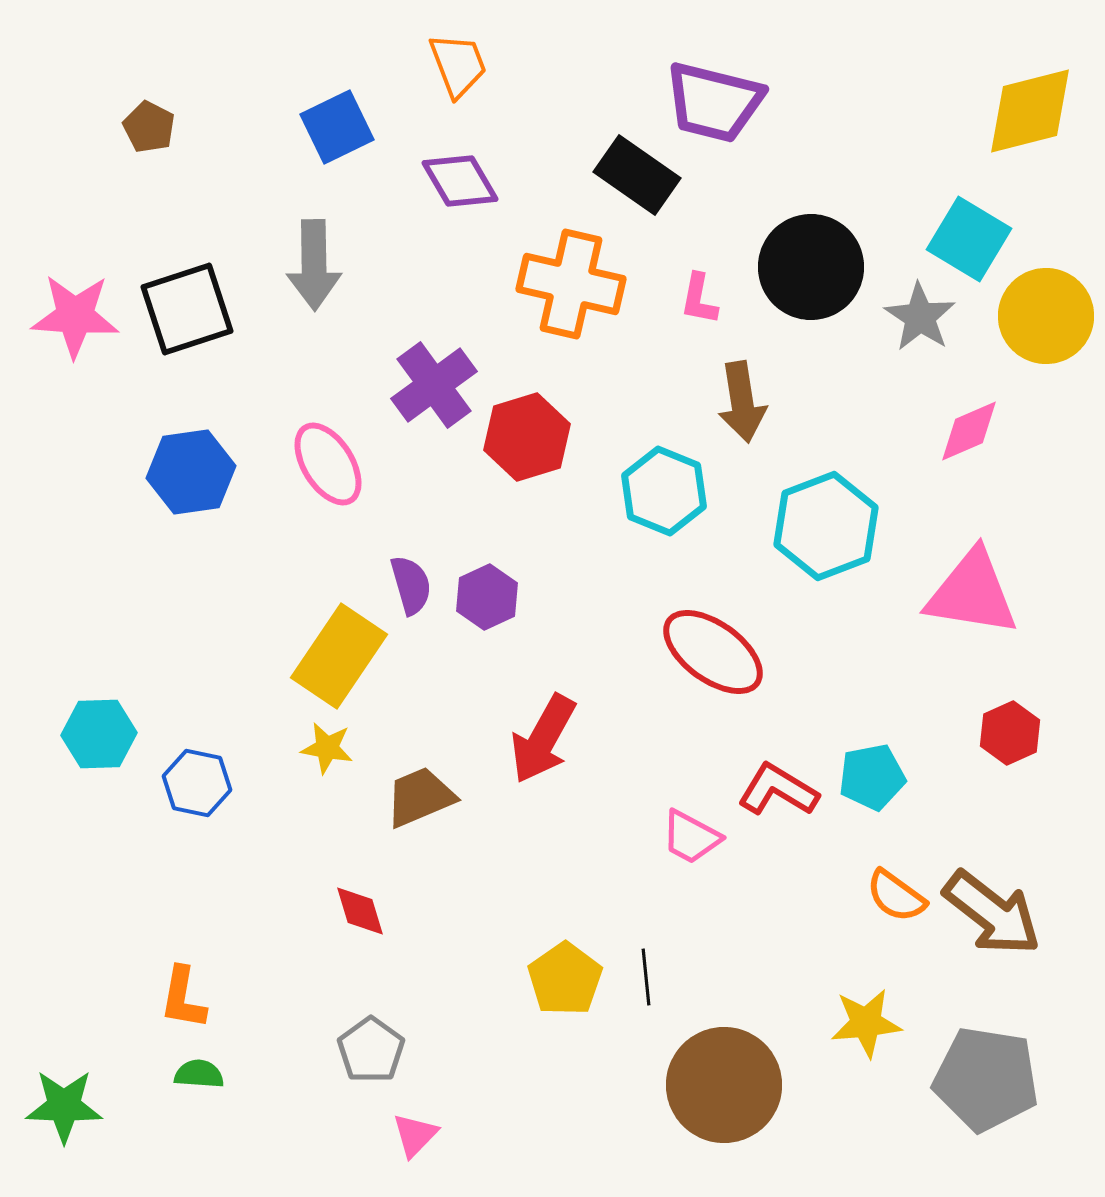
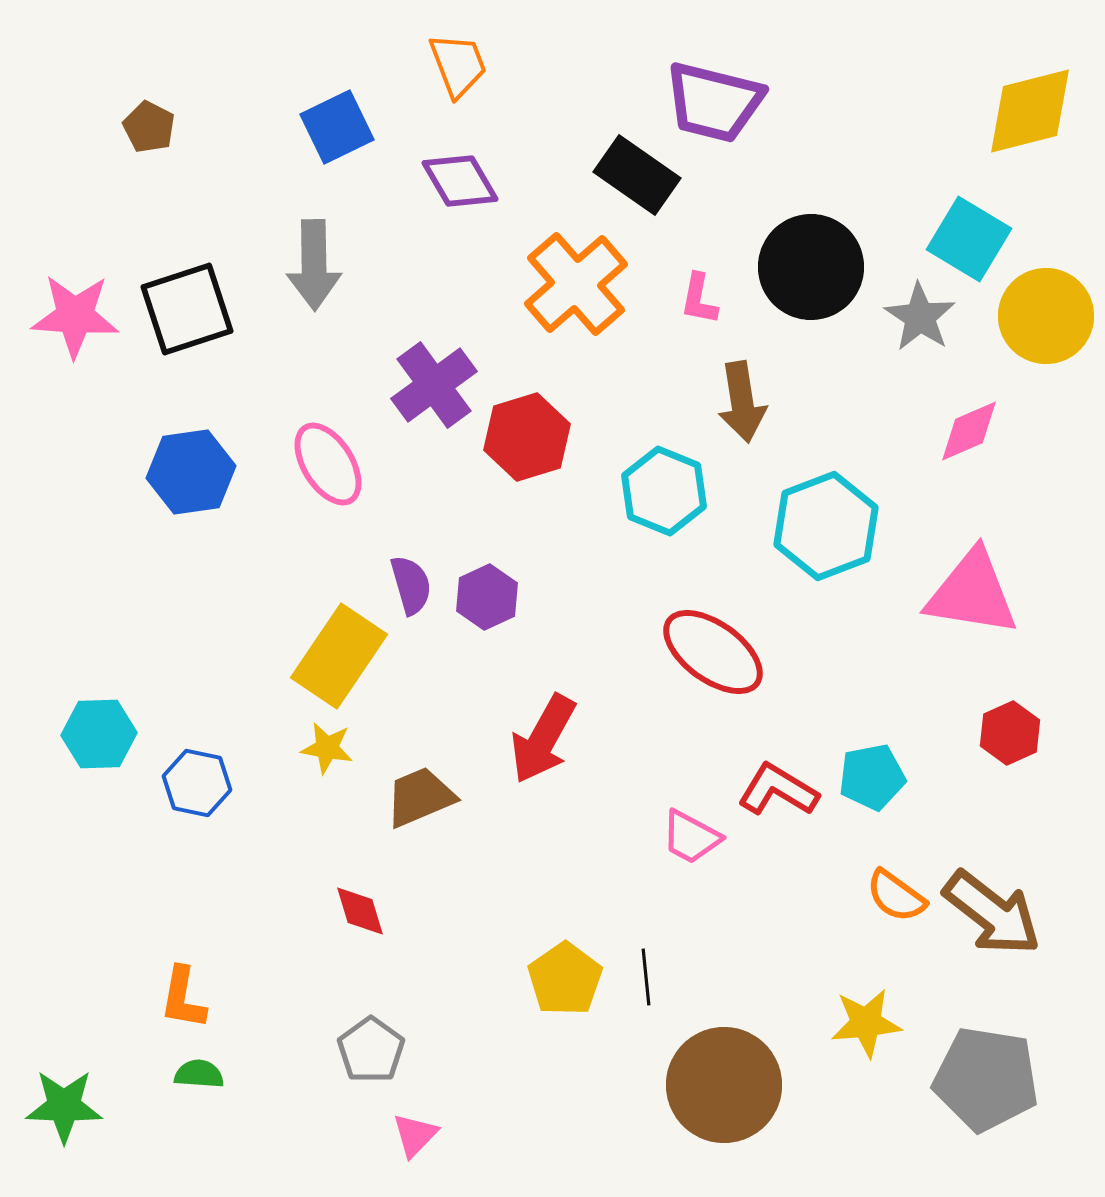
orange cross at (571, 284): moved 5 px right; rotated 36 degrees clockwise
